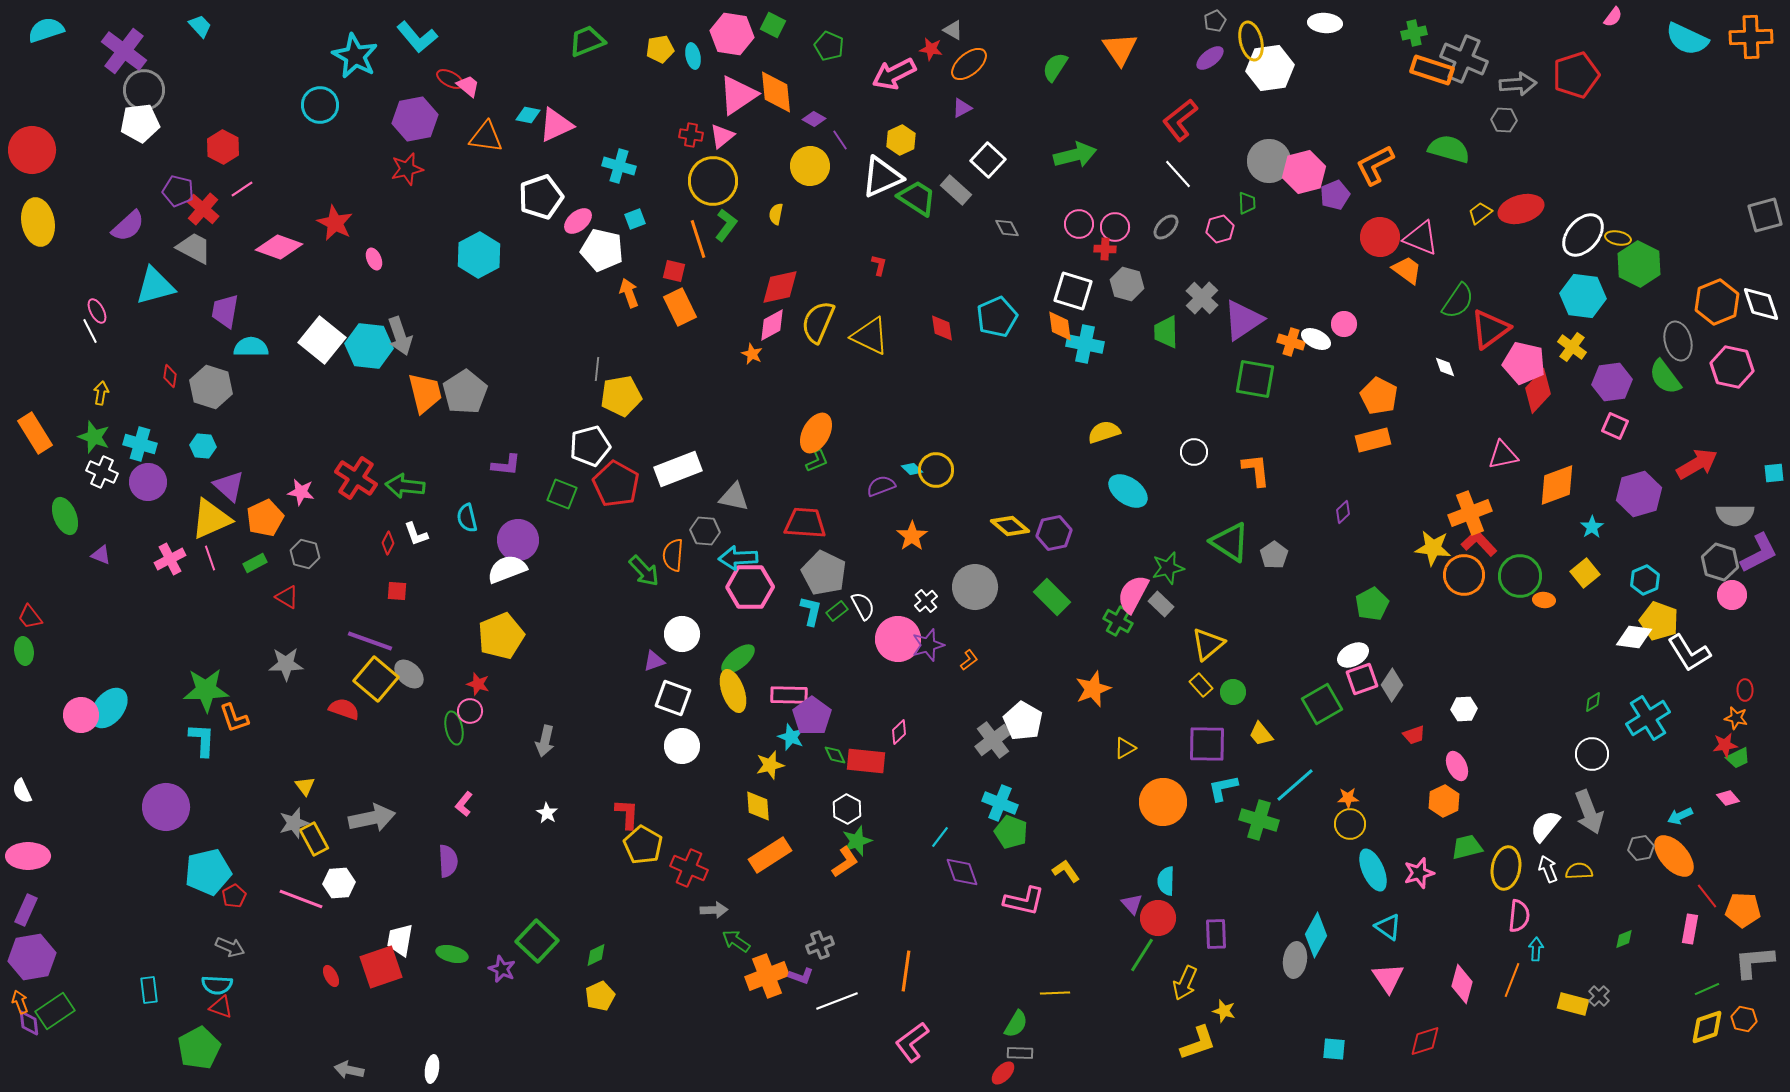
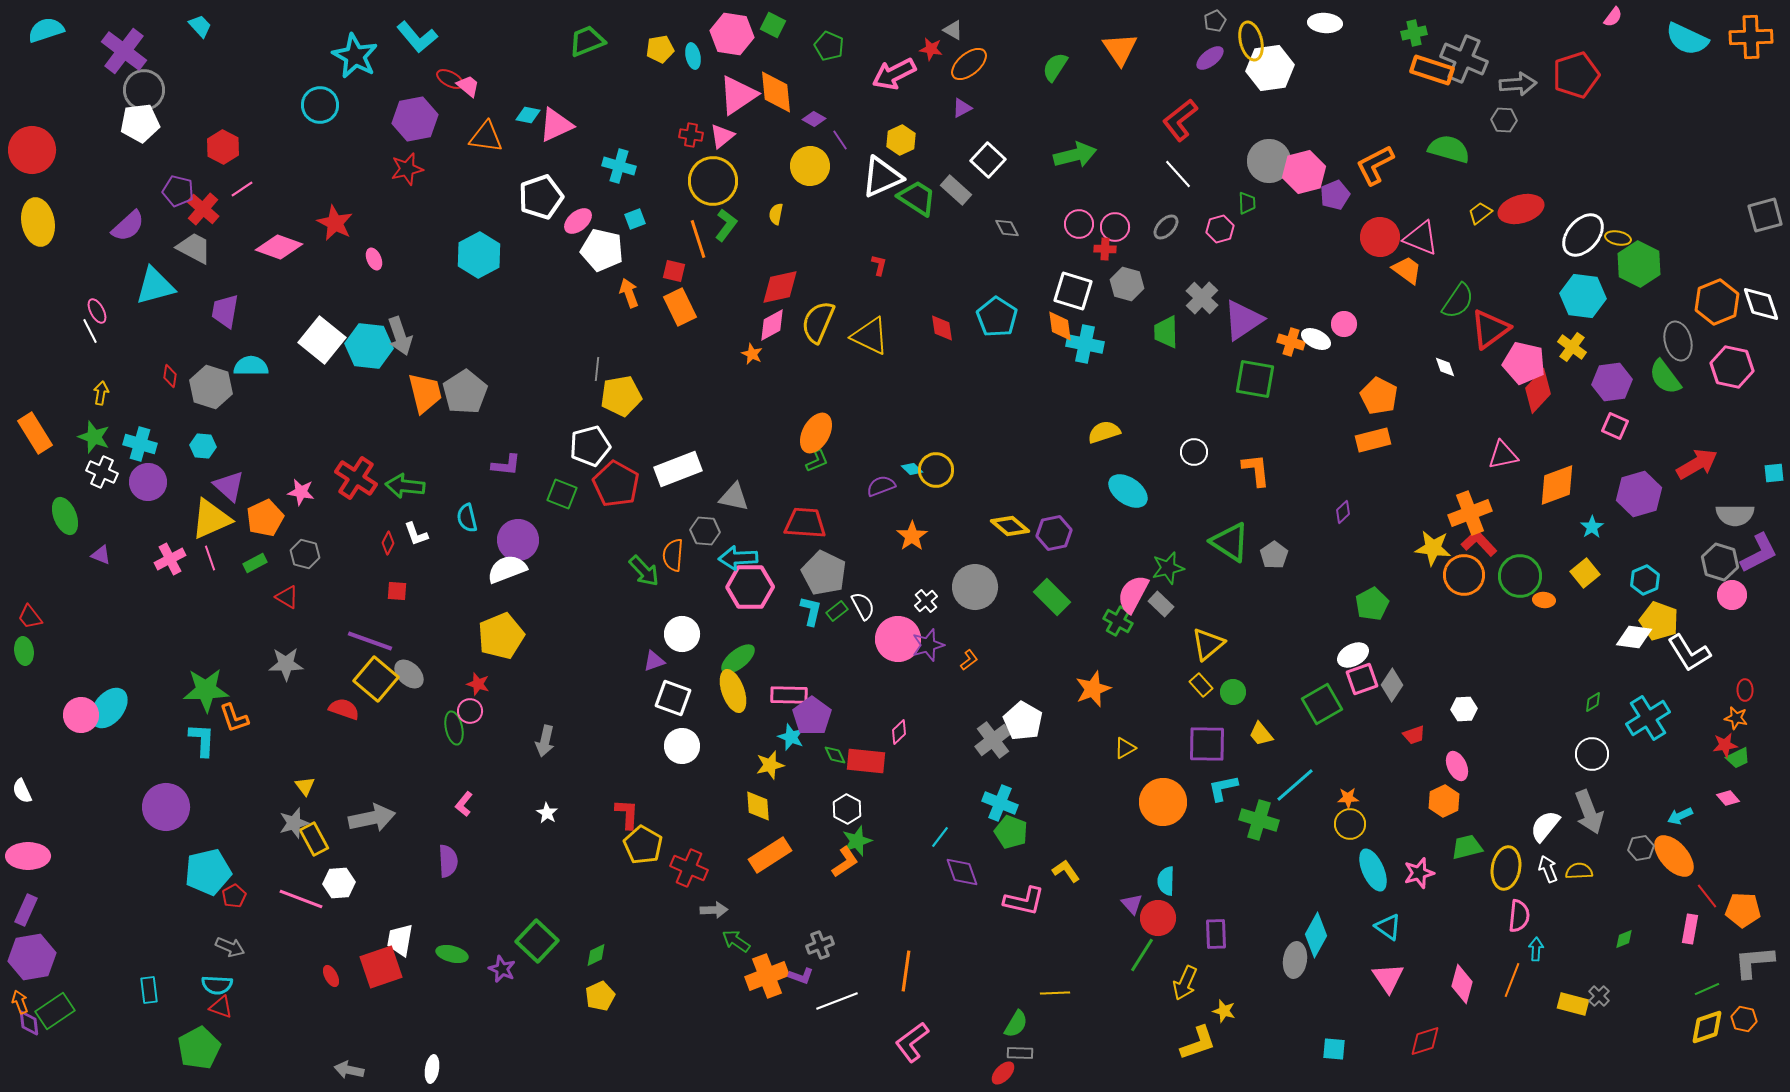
cyan pentagon at (997, 317): rotated 15 degrees counterclockwise
cyan semicircle at (251, 347): moved 19 px down
